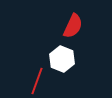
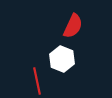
red line: rotated 32 degrees counterclockwise
